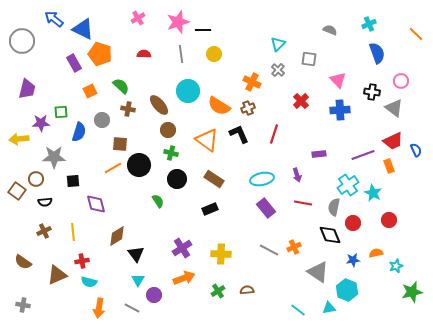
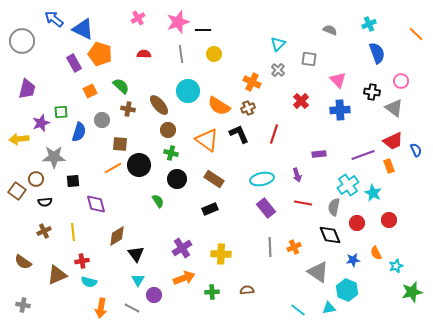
purple star at (41, 123): rotated 18 degrees counterclockwise
red circle at (353, 223): moved 4 px right
gray line at (269, 250): moved 1 px right, 3 px up; rotated 60 degrees clockwise
orange semicircle at (376, 253): rotated 104 degrees counterclockwise
green cross at (218, 291): moved 6 px left, 1 px down; rotated 32 degrees clockwise
orange arrow at (99, 308): moved 2 px right
